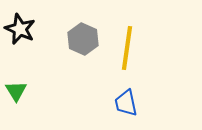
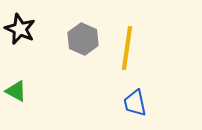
green triangle: rotated 30 degrees counterclockwise
blue trapezoid: moved 9 px right
